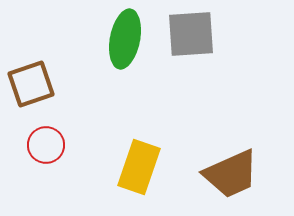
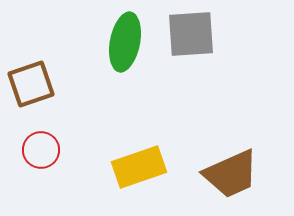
green ellipse: moved 3 px down
red circle: moved 5 px left, 5 px down
yellow rectangle: rotated 52 degrees clockwise
